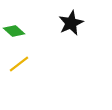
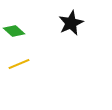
yellow line: rotated 15 degrees clockwise
